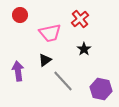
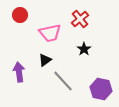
purple arrow: moved 1 px right, 1 px down
